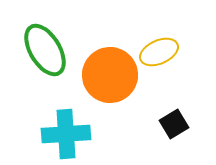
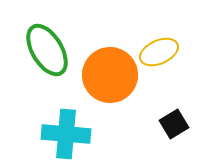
green ellipse: moved 2 px right
cyan cross: rotated 9 degrees clockwise
